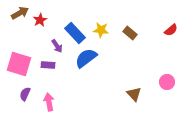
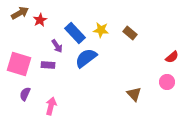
red semicircle: moved 1 px right, 27 px down
pink arrow: moved 2 px right, 4 px down; rotated 24 degrees clockwise
